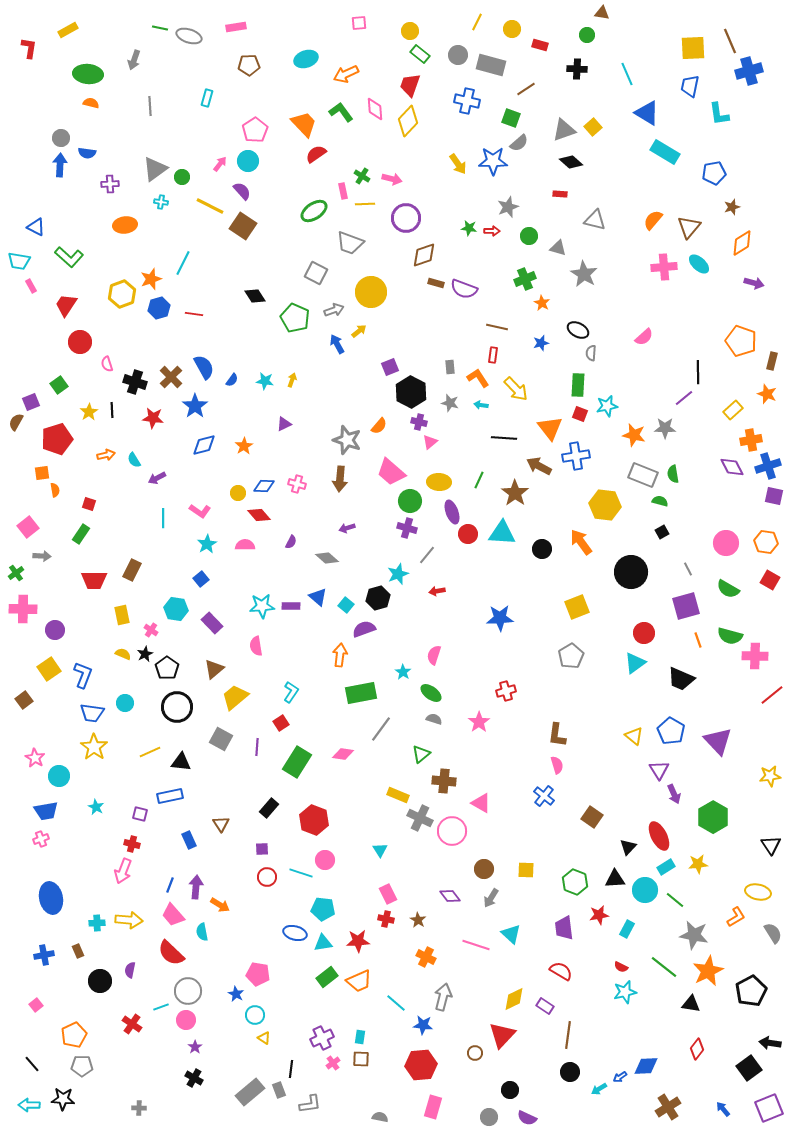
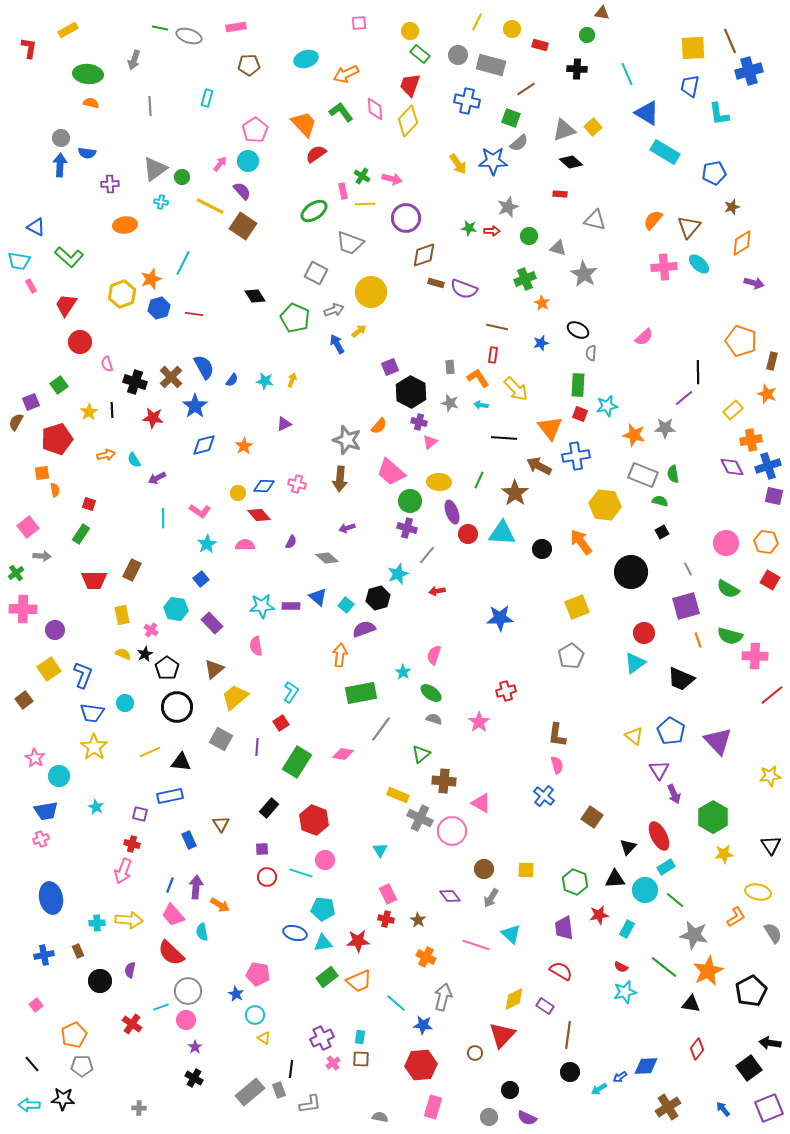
yellow star at (698, 864): moved 26 px right, 10 px up
